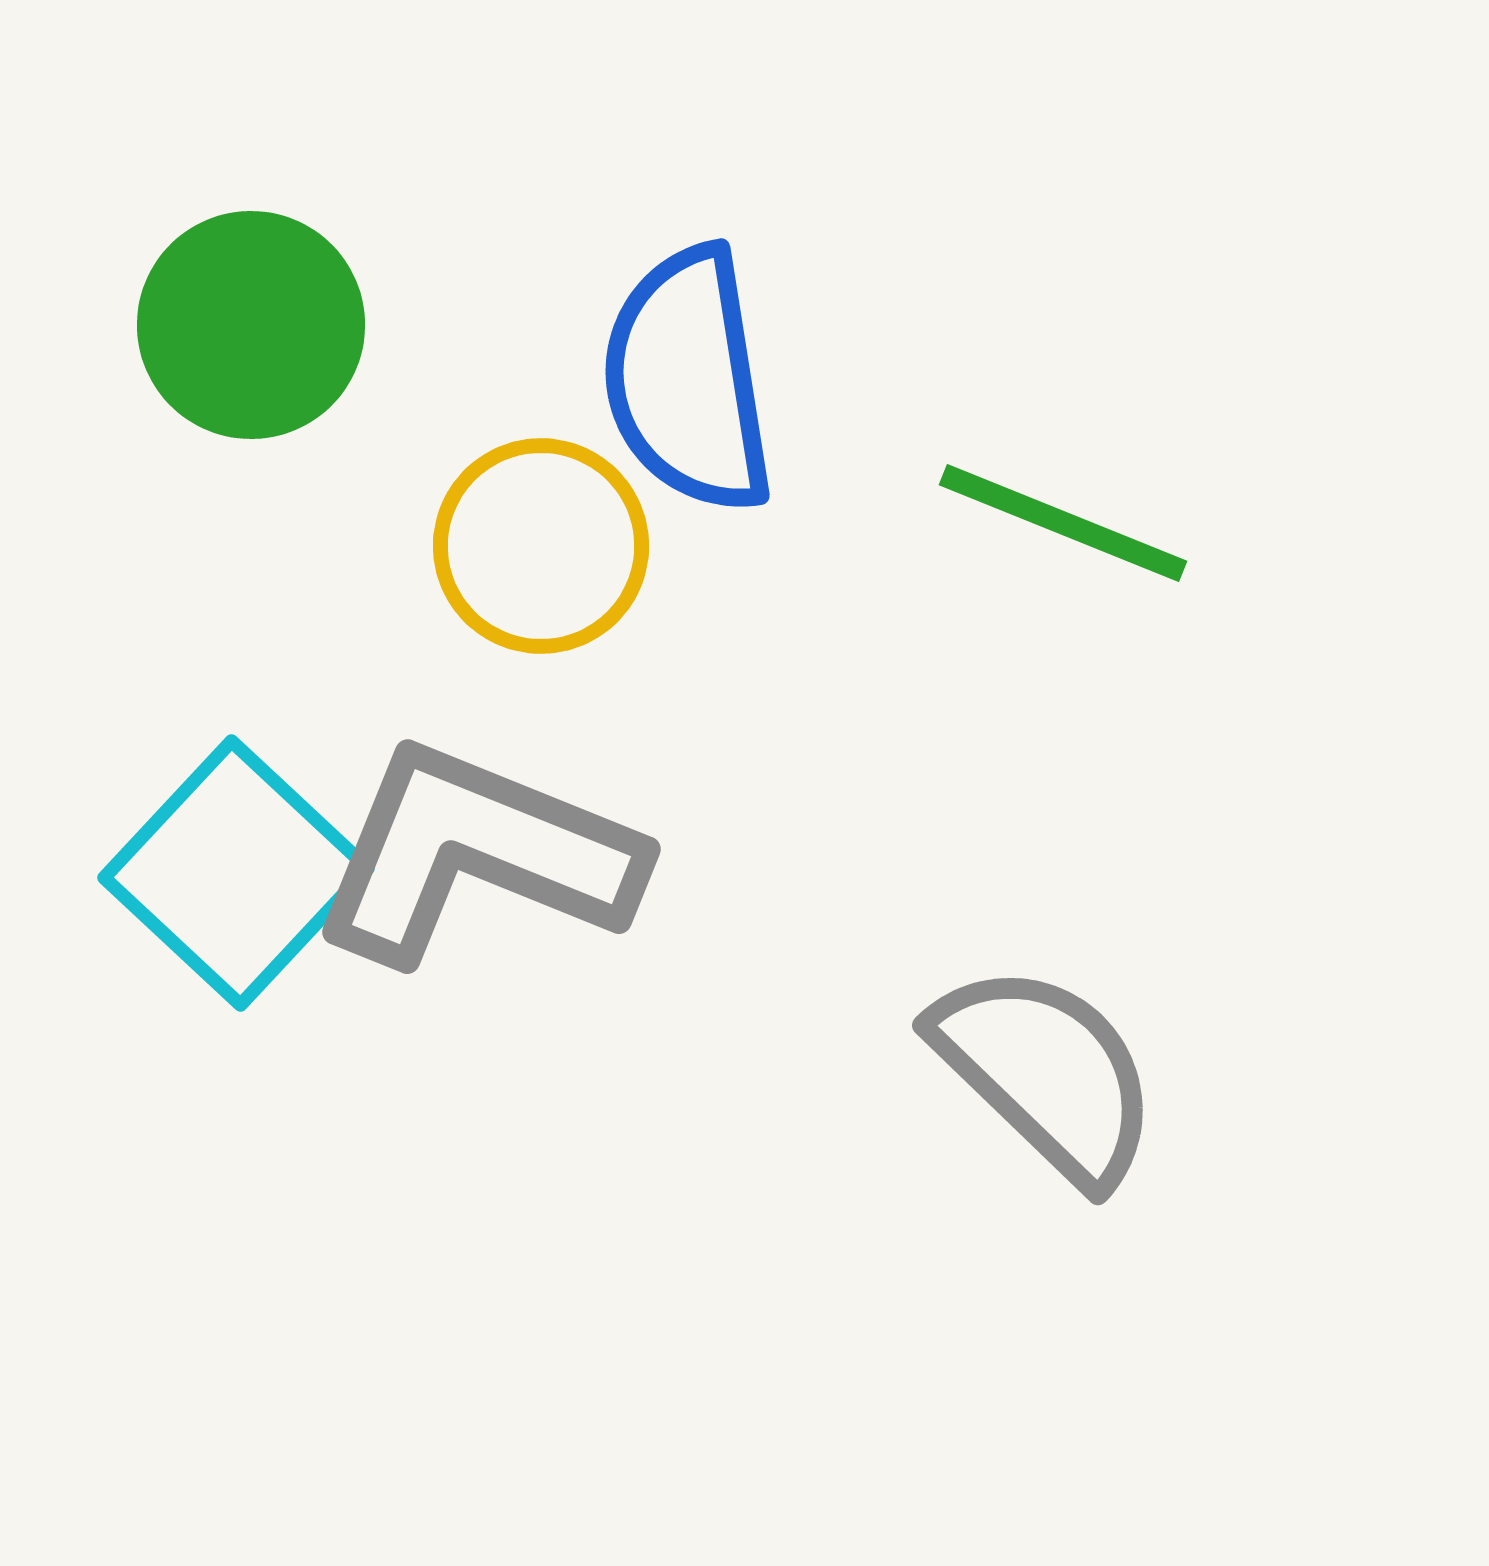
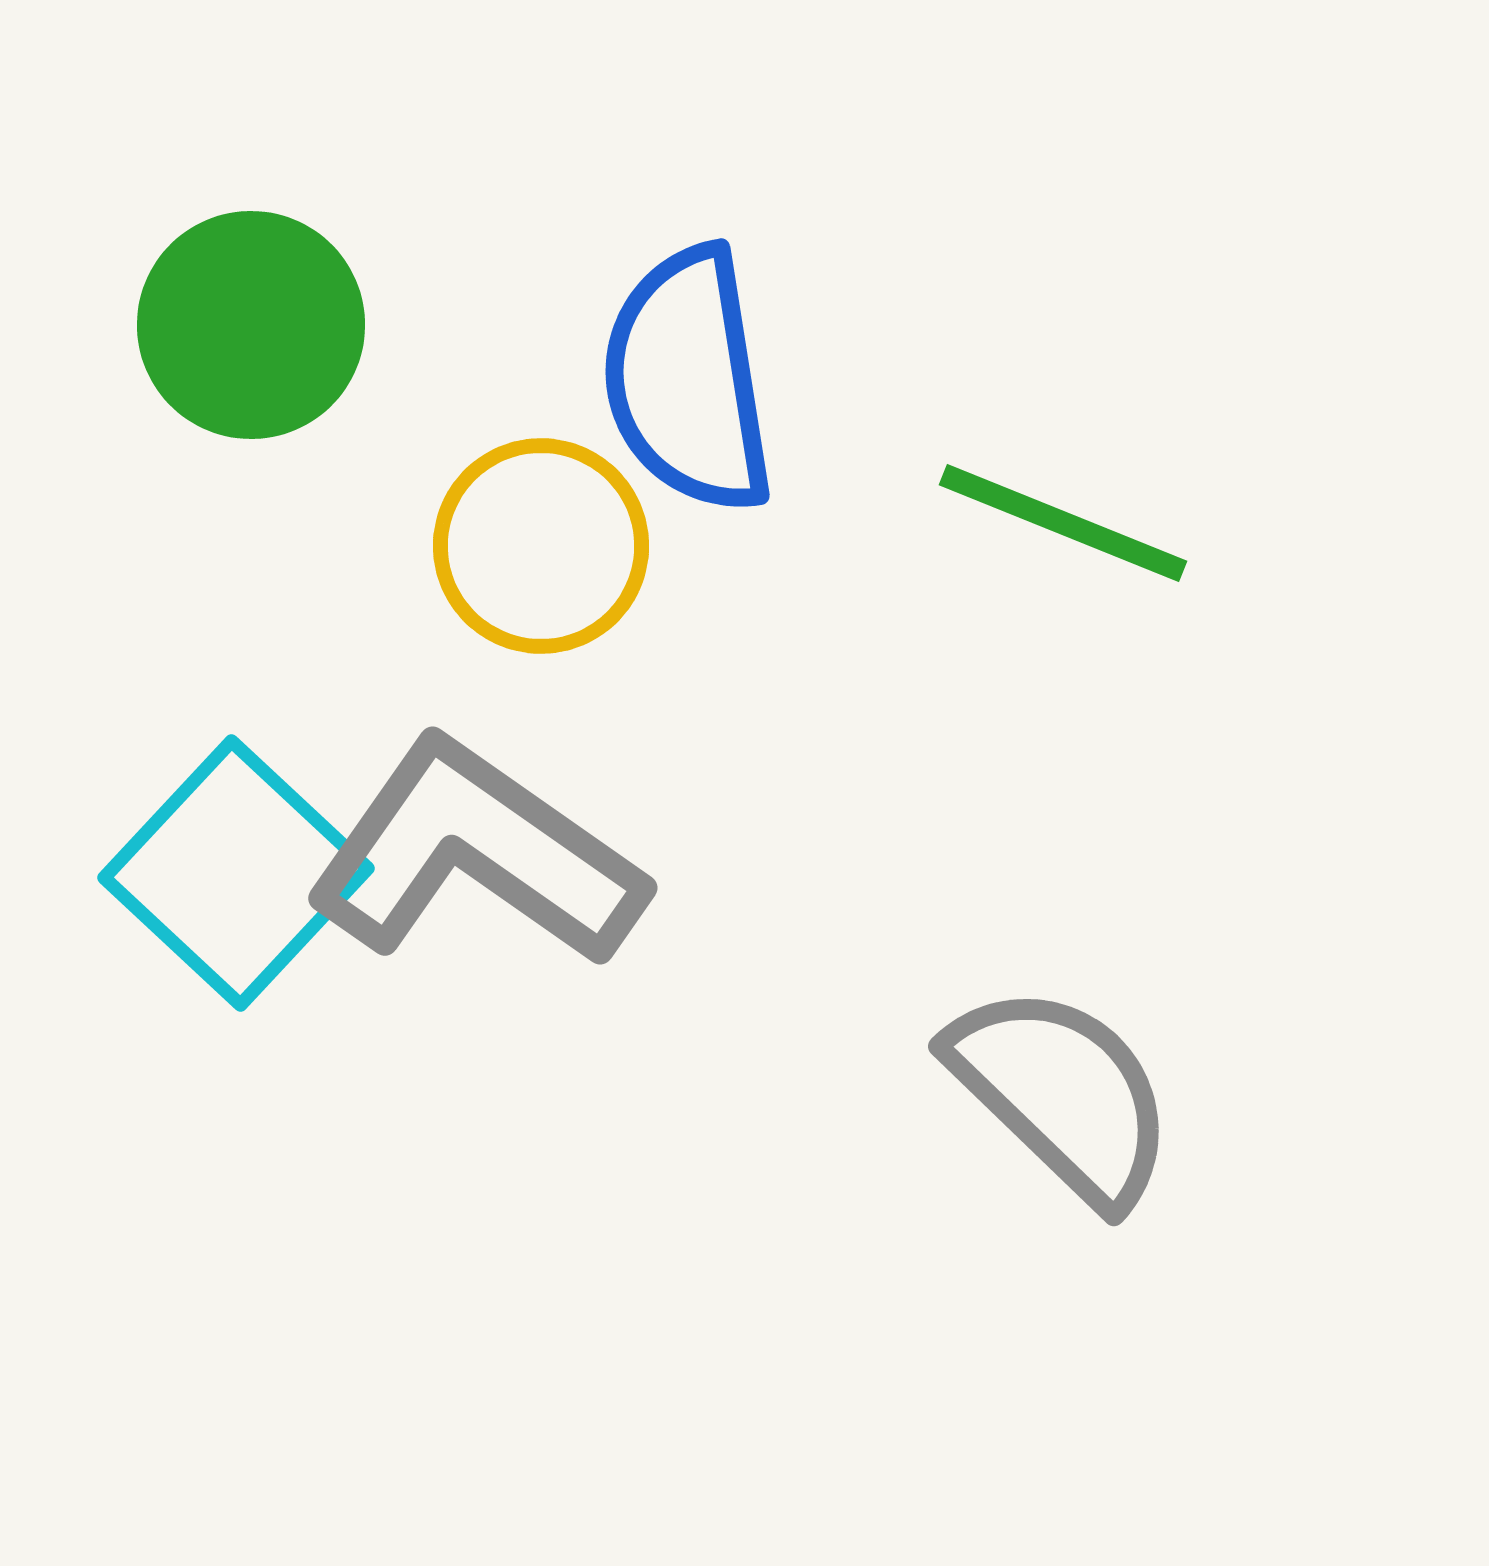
gray L-shape: rotated 13 degrees clockwise
gray semicircle: moved 16 px right, 21 px down
